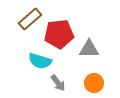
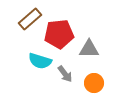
gray arrow: moved 7 px right, 9 px up
